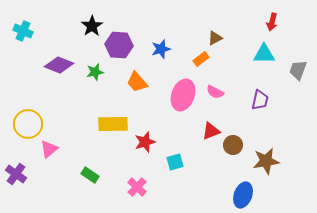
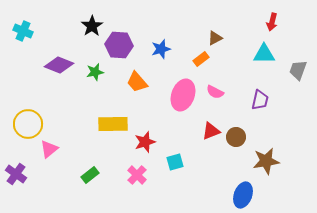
brown circle: moved 3 px right, 8 px up
green rectangle: rotated 72 degrees counterclockwise
pink cross: moved 12 px up
